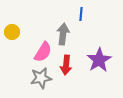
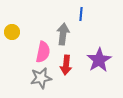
pink semicircle: rotated 20 degrees counterclockwise
